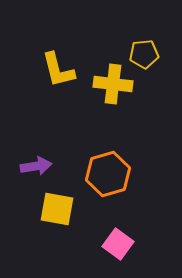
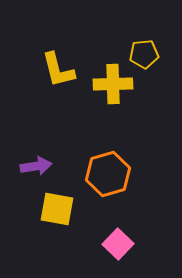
yellow cross: rotated 9 degrees counterclockwise
pink square: rotated 8 degrees clockwise
